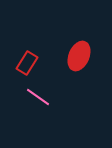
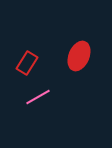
pink line: rotated 65 degrees counterclockwise
